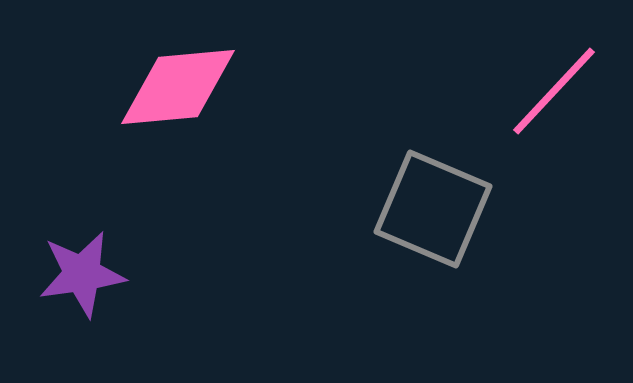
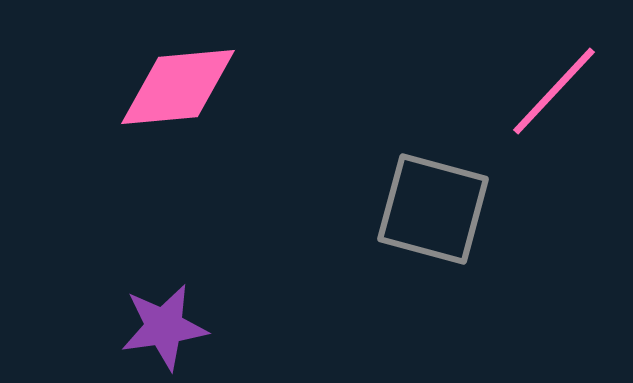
gray square: rotated 8 degrees counterclockwise
purple star: moved 82 px right, 53 px down
